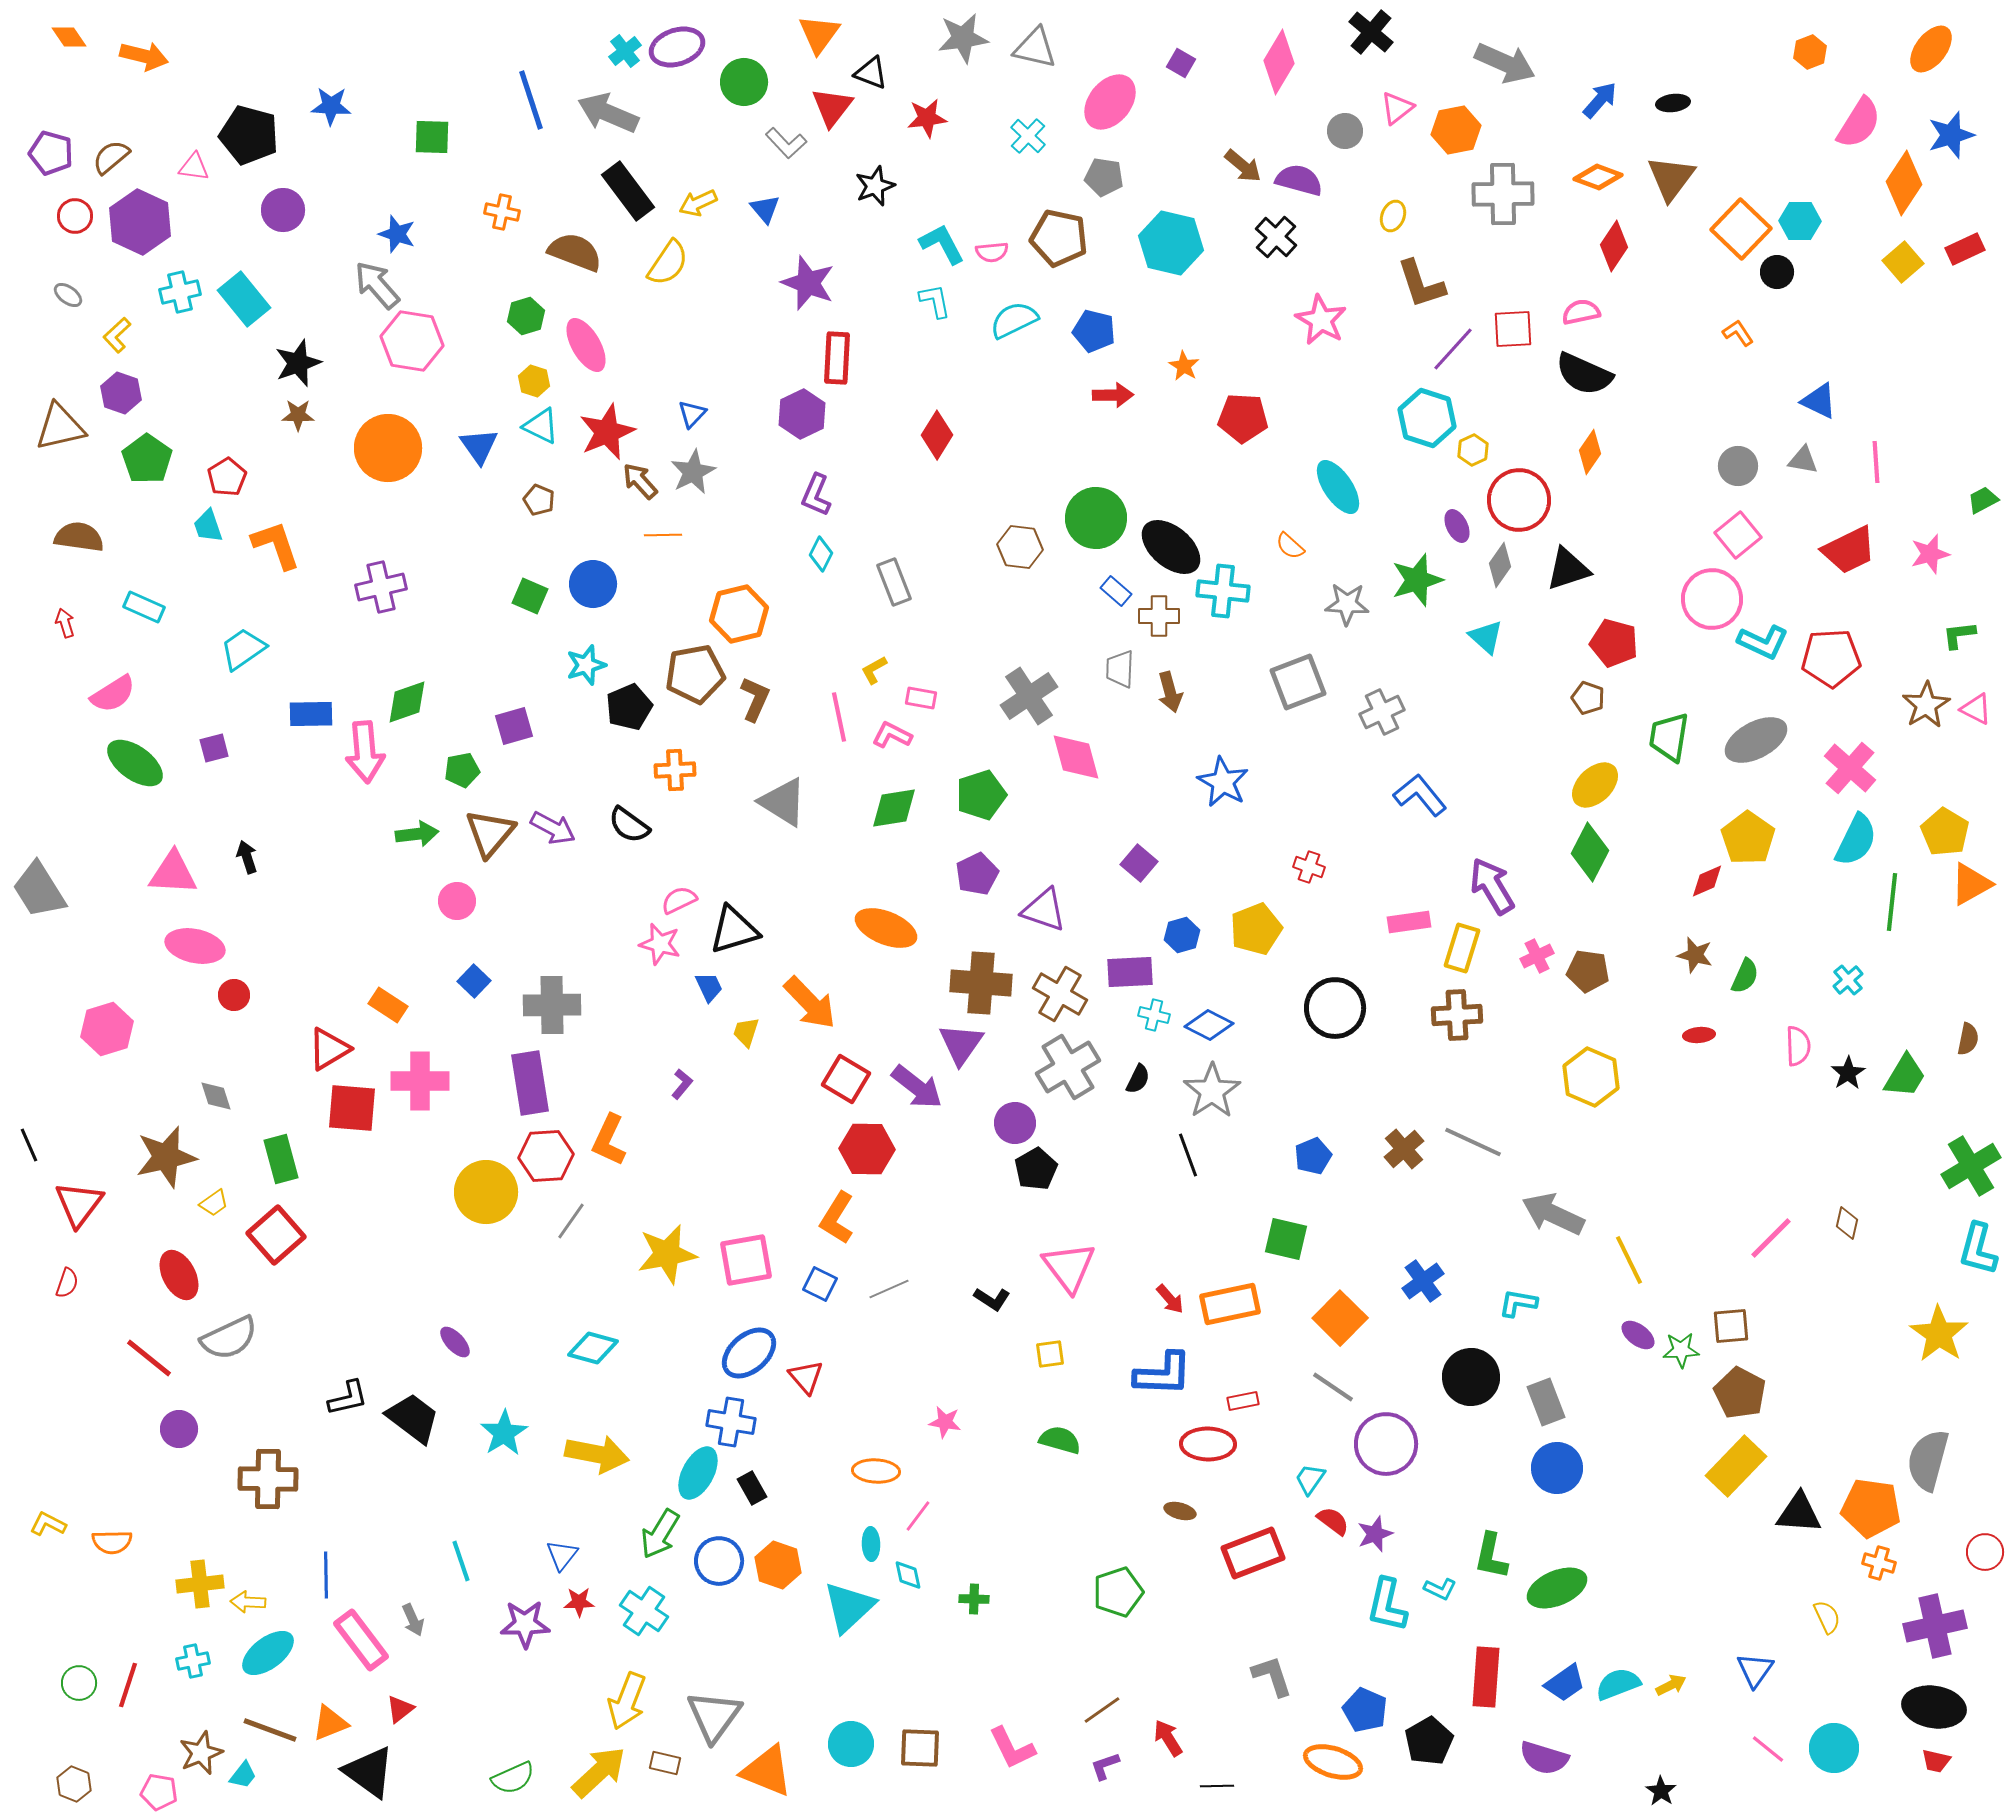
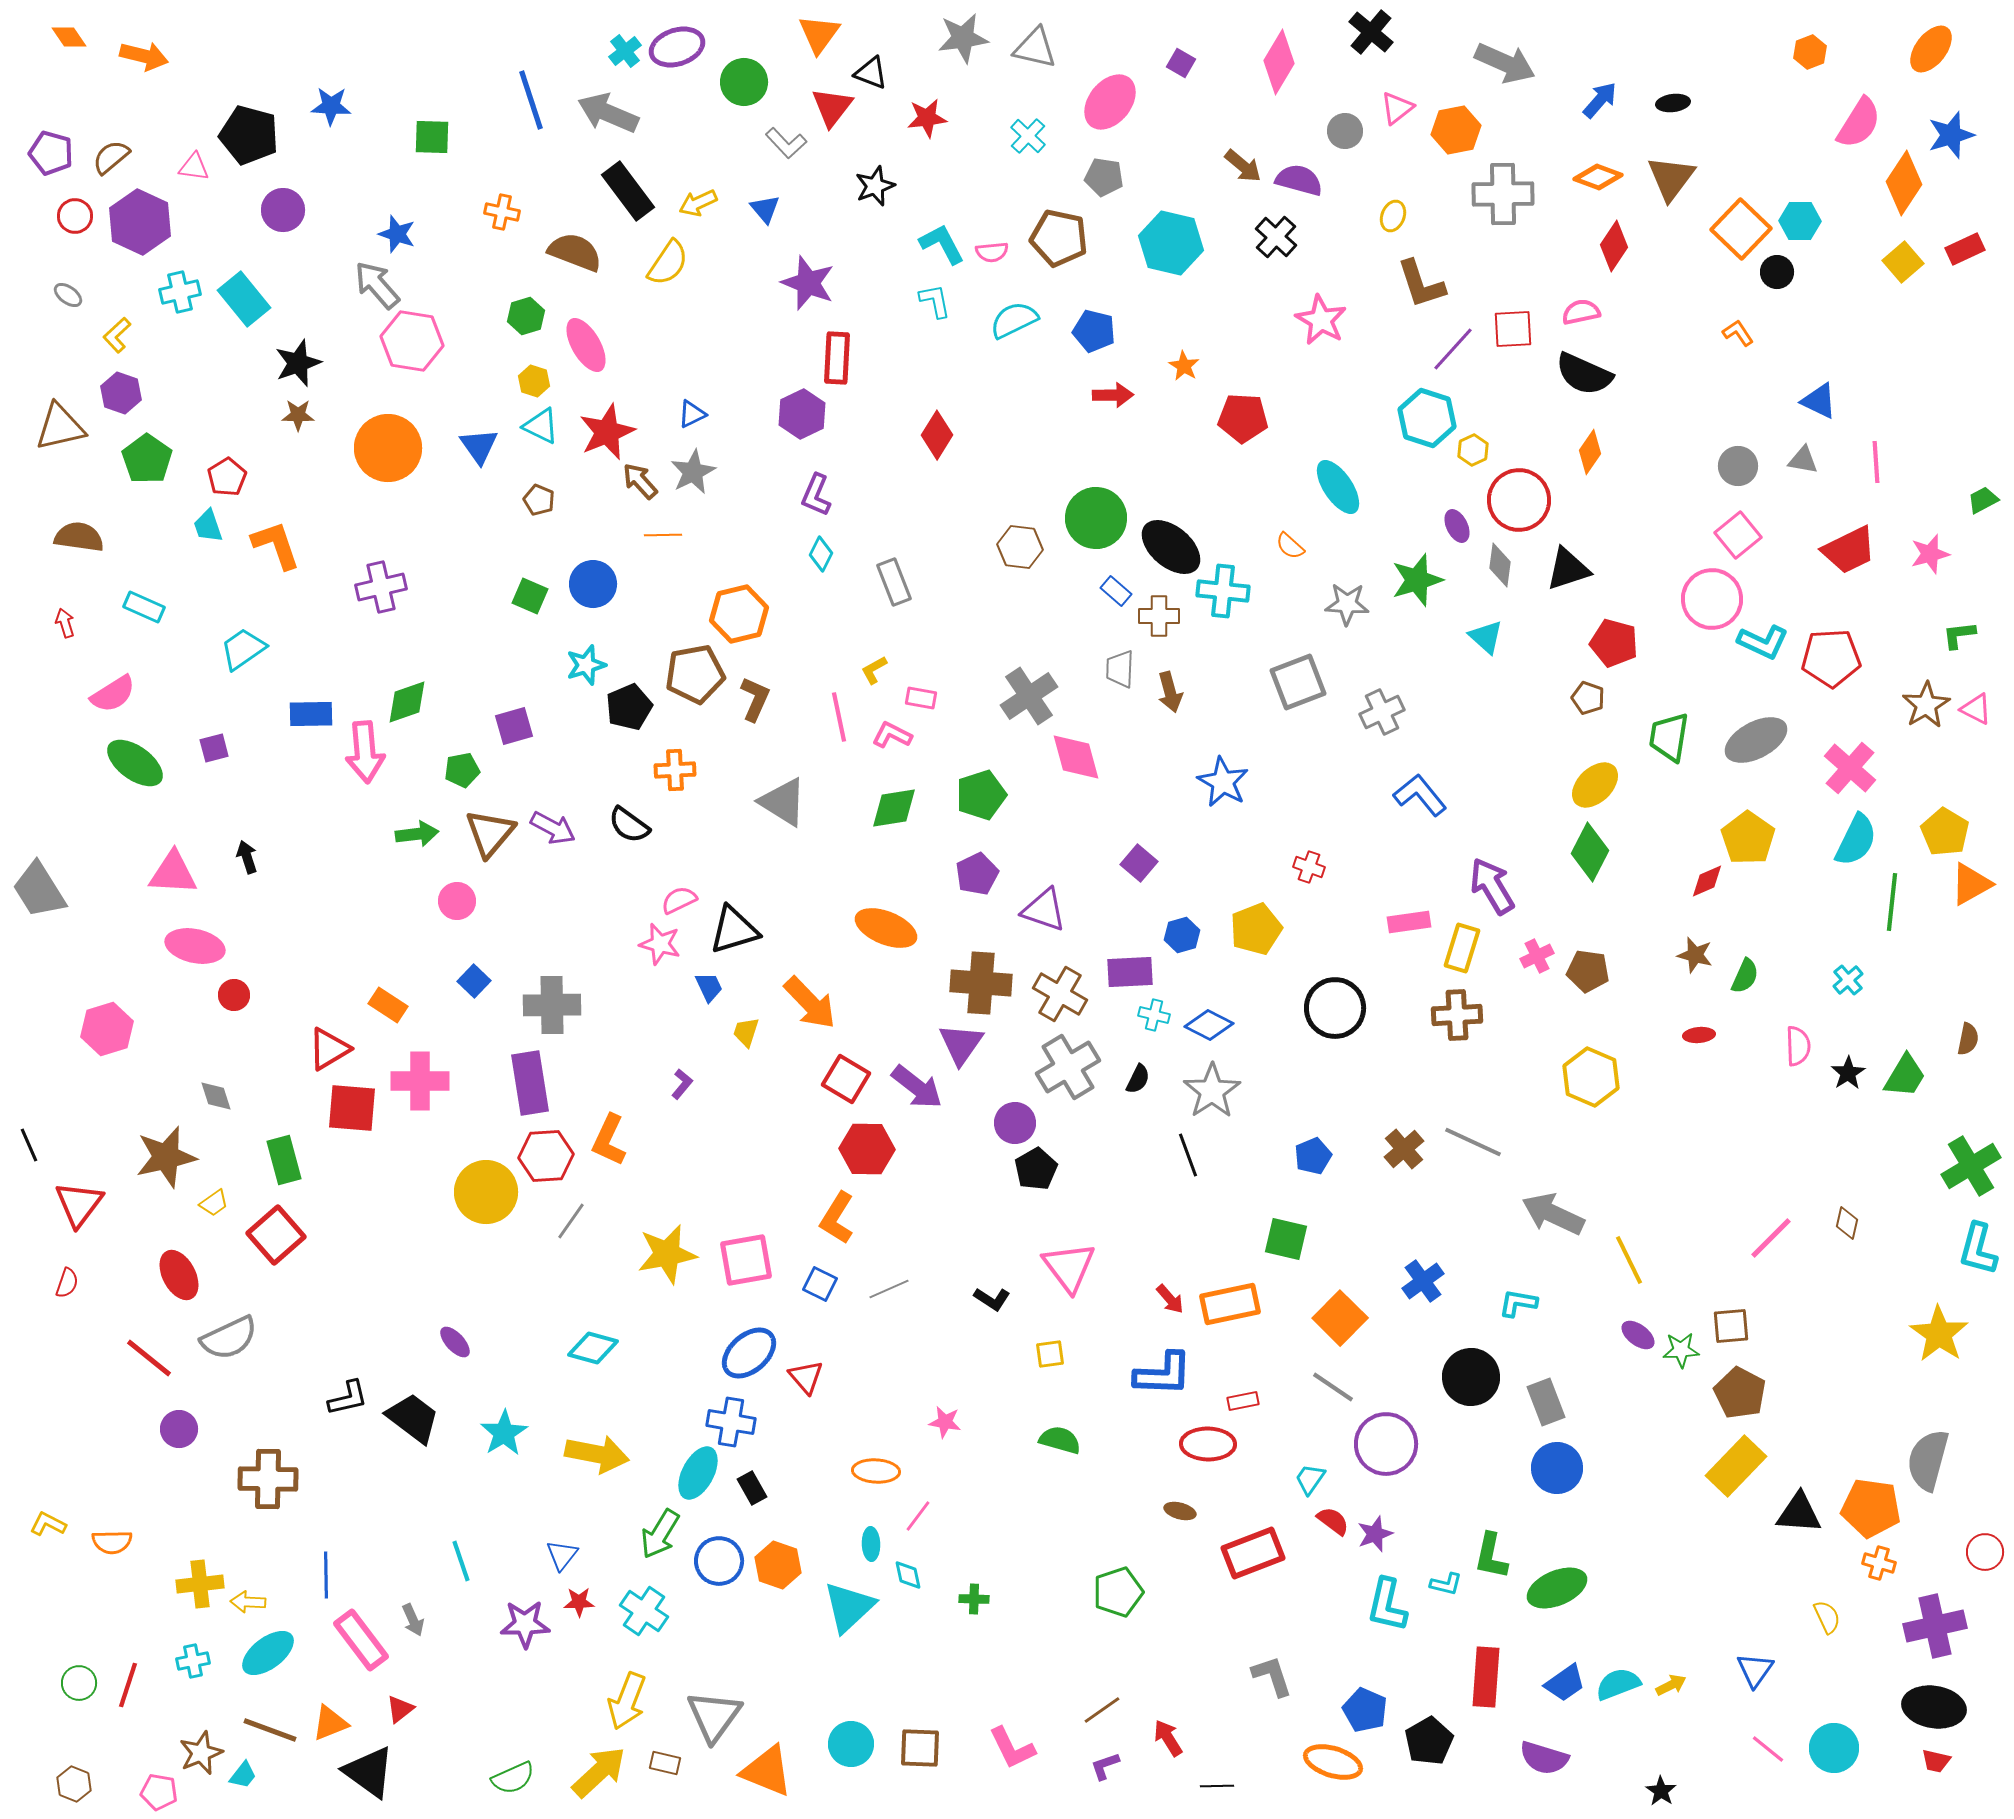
blue triangle at (692, 414): rotated 20 degrees clockwise
gray diamond at (1500, 565): rotated 27 degrees counterclockwise
green rectangle at (281, 1159): moved 3 px right, 1 px down
cyan L-shape at (1440, 1589): moved 6 px right, 5 px up; rotated 12 degrees counterclockwise
